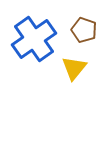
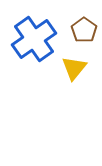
brown pentagon: rotated 15 degrees clockwise
